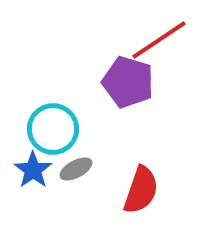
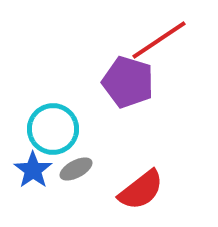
red semicircle: rotated 33 degrees clockwise
